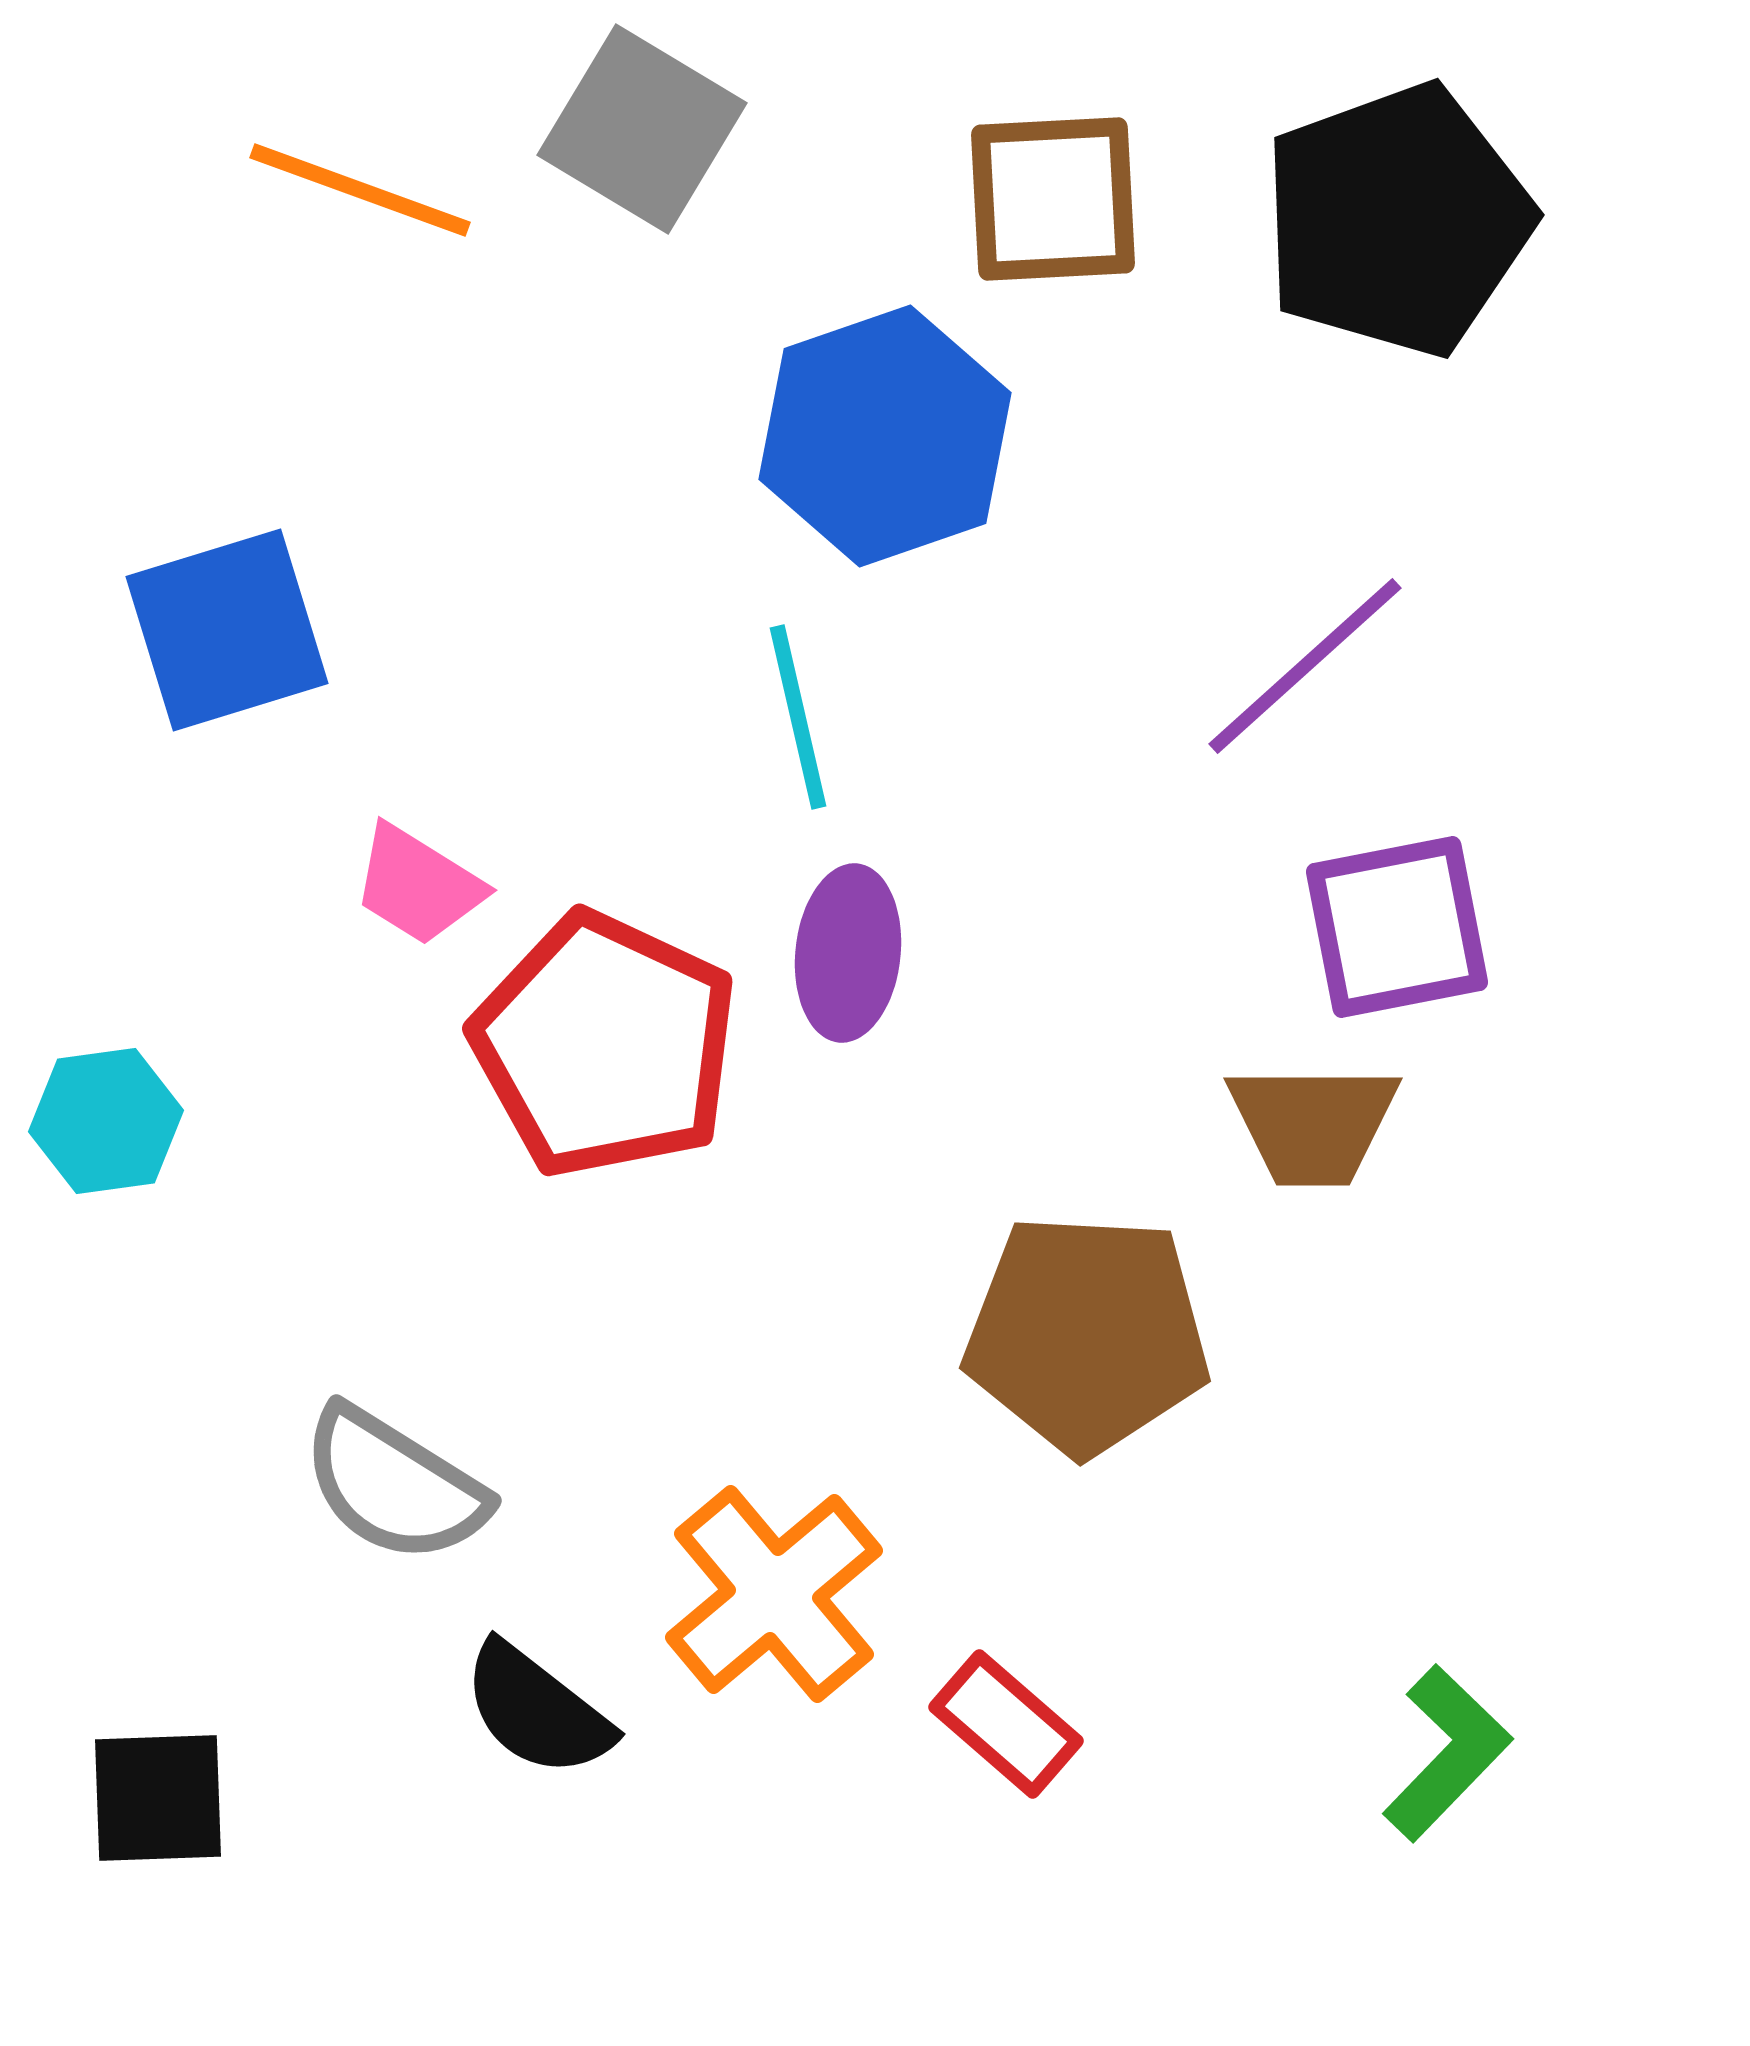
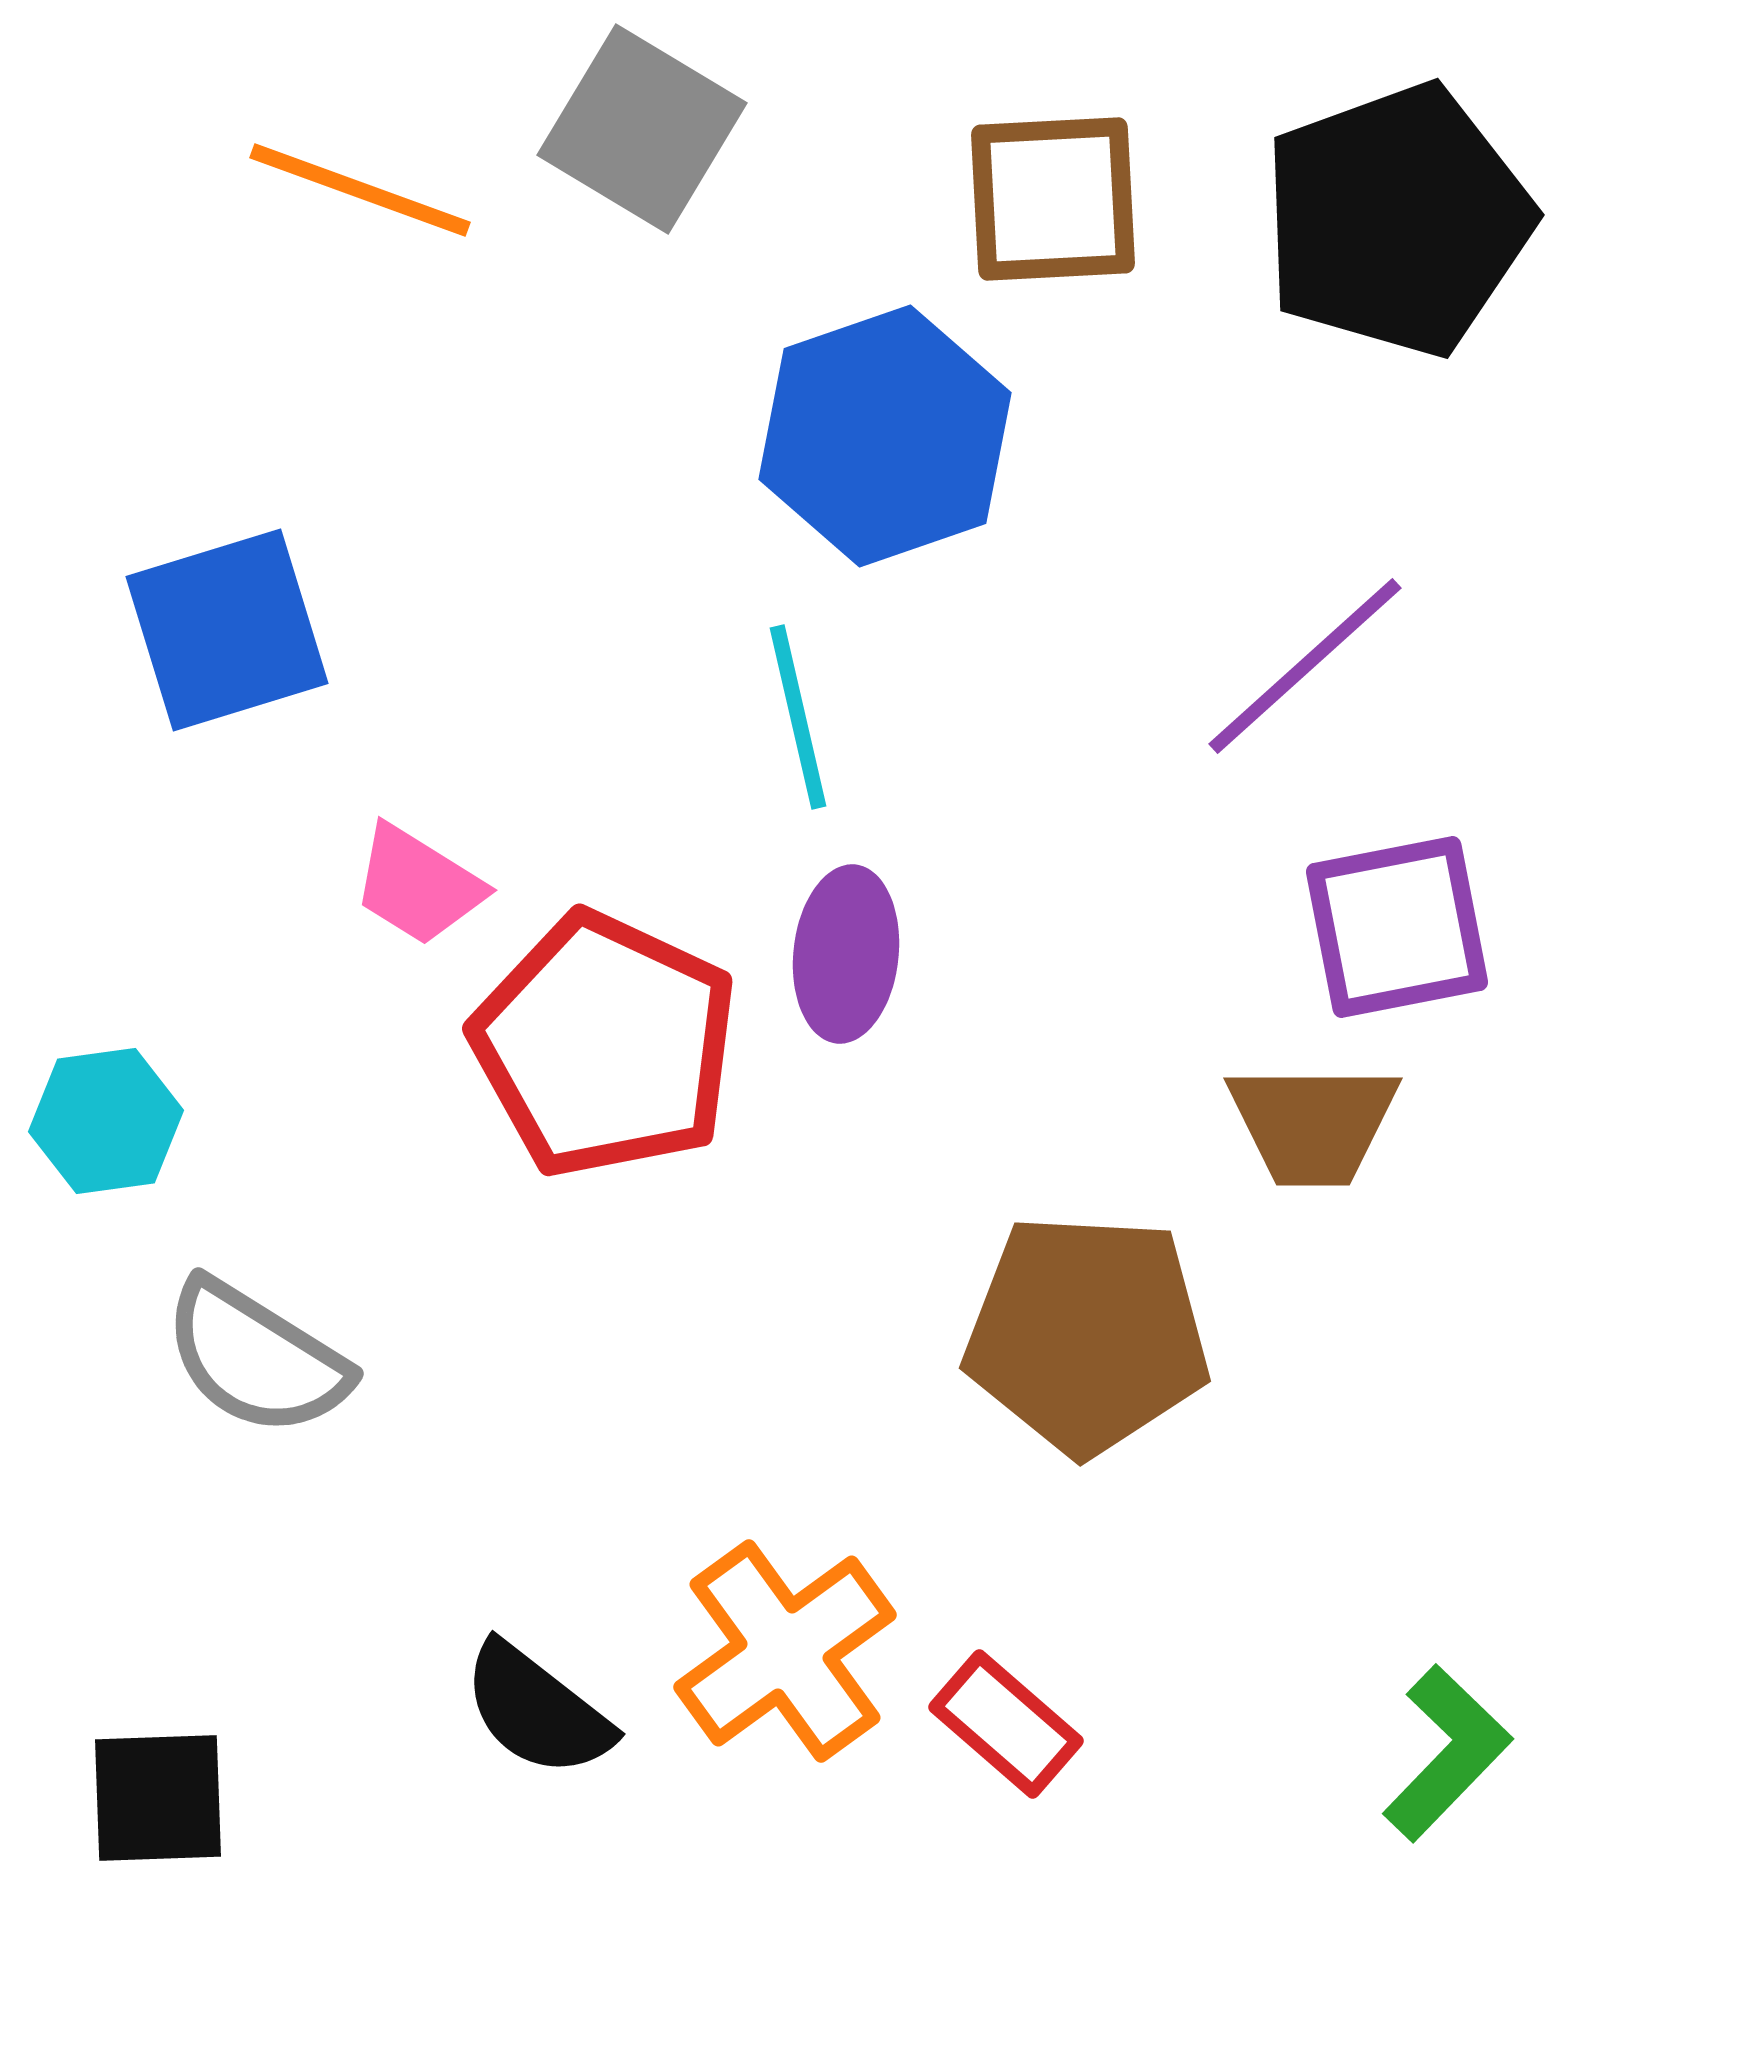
purple ellipse: moved 2 px left, 1 px down
gray semicircle: moved 138 px left, 127 px up
orange cross: moved 11 px right, 57 px down; rotated 4 degrees clockwise
